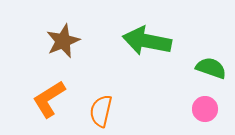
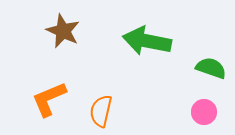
brown star: moved 10 px up; rotated 24 degrees counterclockwise
orange L-shape: rotated 9 degrees clockwise
pink circle: moved 1 px left, 3 px down
